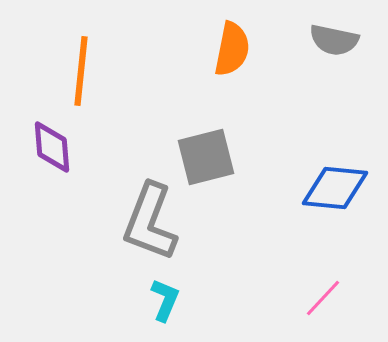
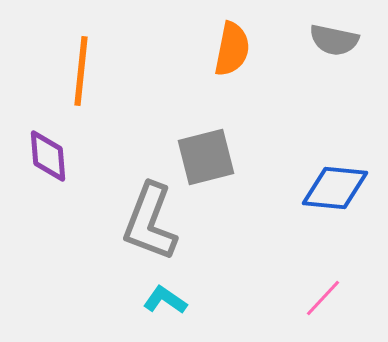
purple diamond: moved 4 px left, 9 px down
cyan L-shape: rotated 78 degrees counterclockwise
